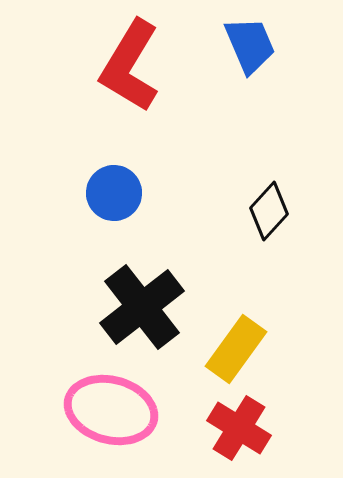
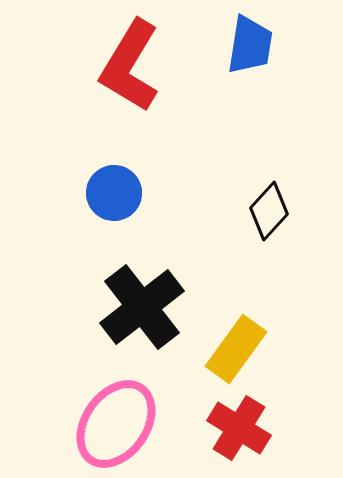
blue trapezoid: rotated 32 degrees clockwise
pink ellipse: moved 5 px right, 14 px down; rotated 70 degrees counterclockwise
